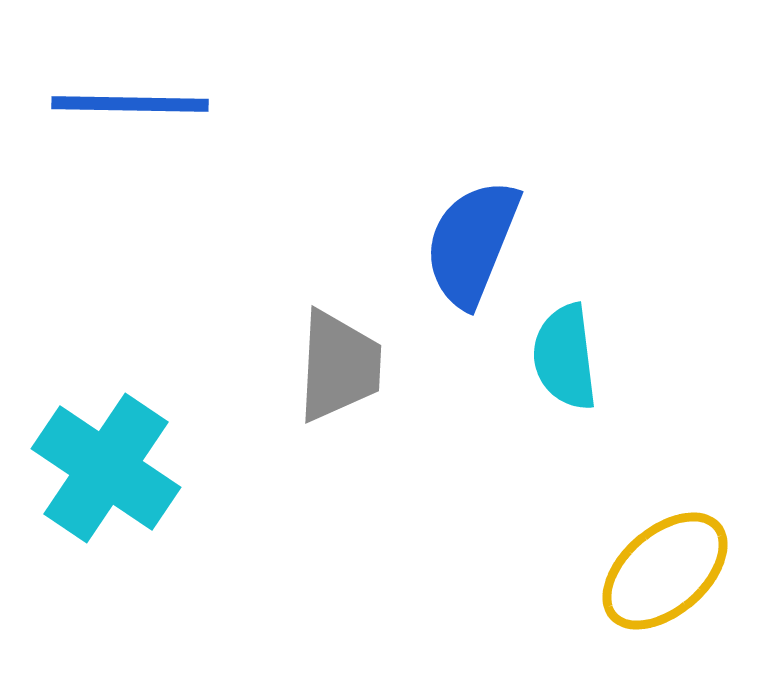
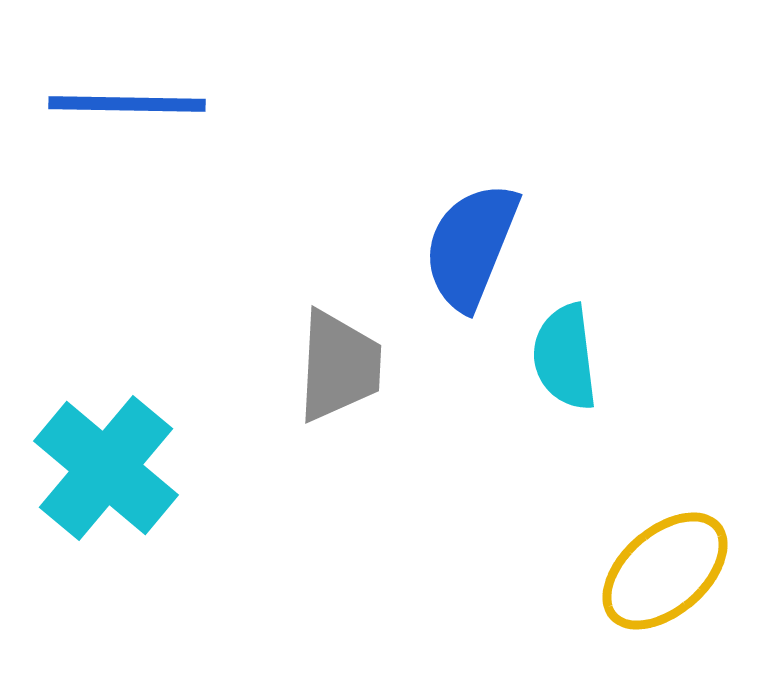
blue line: moved 3 px left
blue semicircle: moved 1 px left, 3 px down
cyan cross: rotated 6 degrees clockwise
